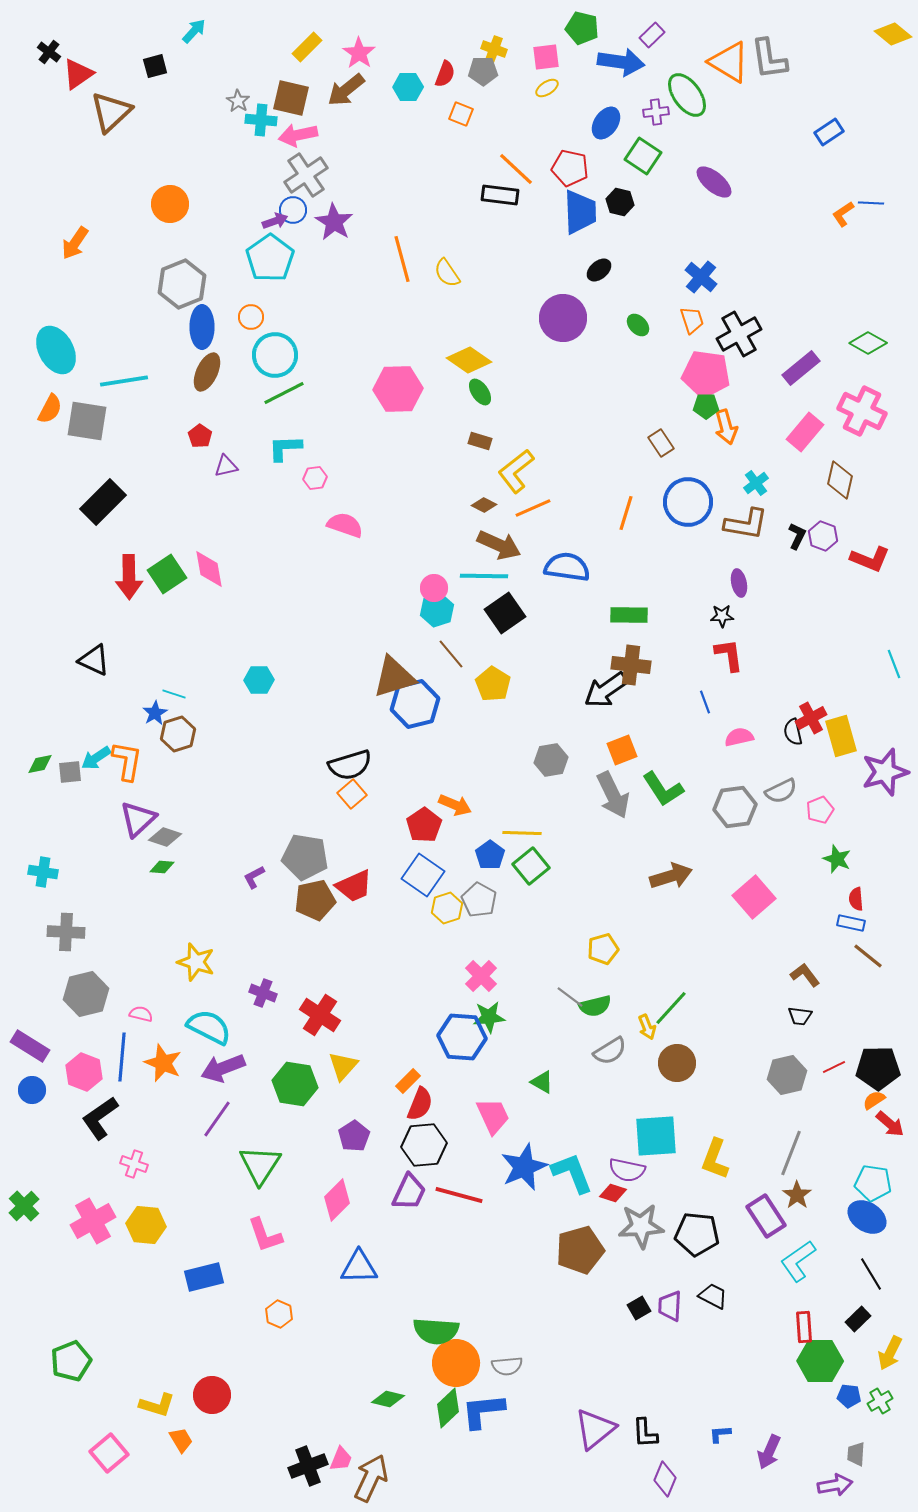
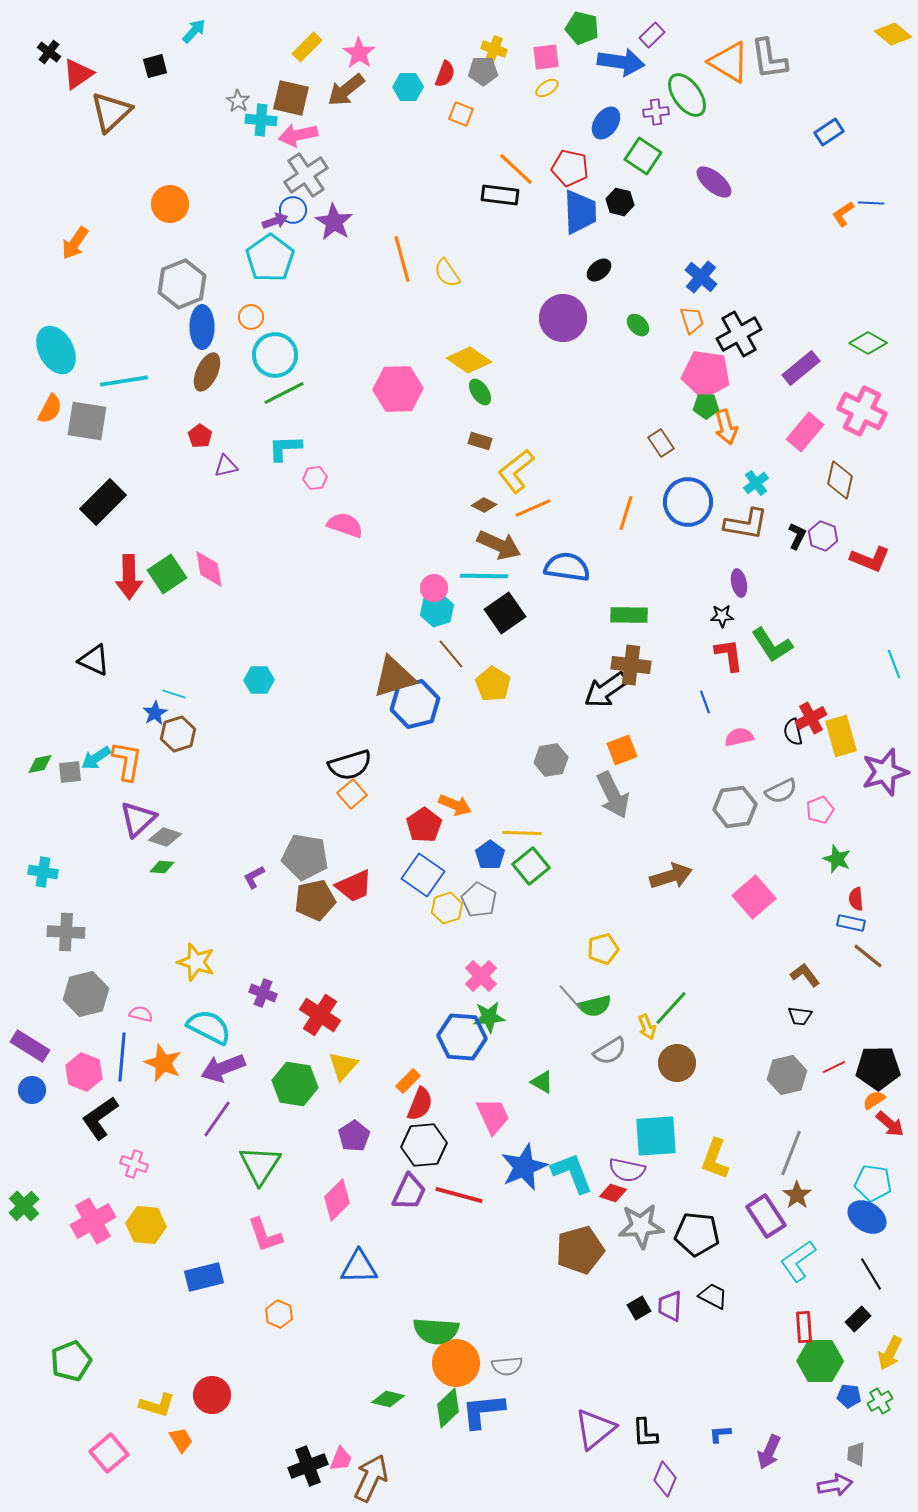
green L-shape at (663, 789): moved 109 px right, 144 px up
gray line at (570, 997): rotated 12 degrees clockwise
